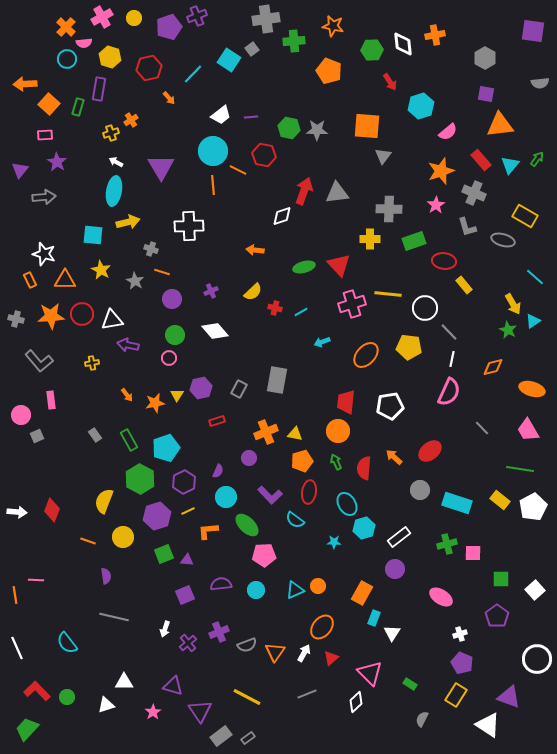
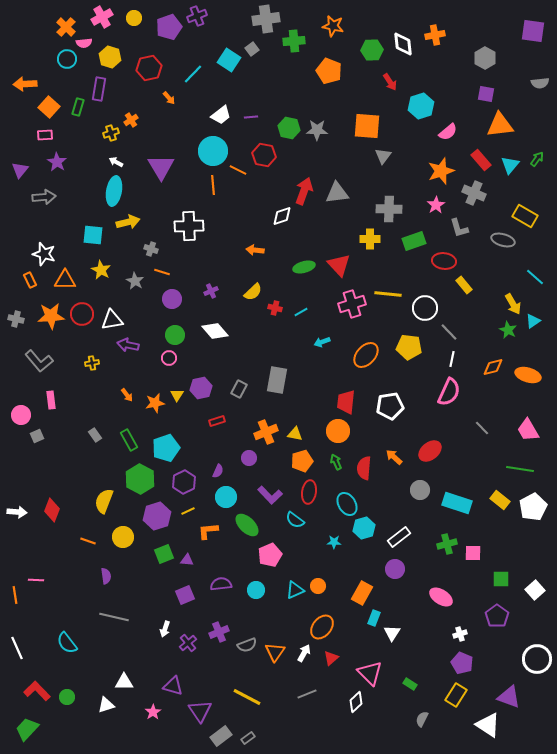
orange square at (49, 104): moved 3 px down
gray L-shape at (467, 227): moved 8 px left, 1 px down
orange ellipse at (532, 389): moved 4 px left, 14 px up
pink pentagon at (264, 555): moved 6 px right; rotated 20 degrees counterclockwise
